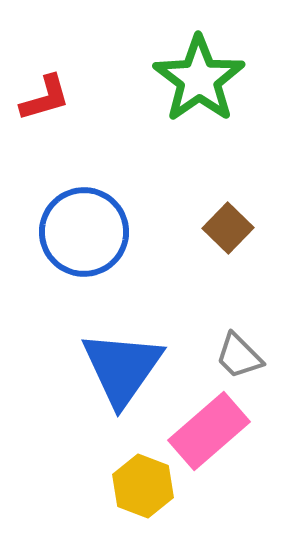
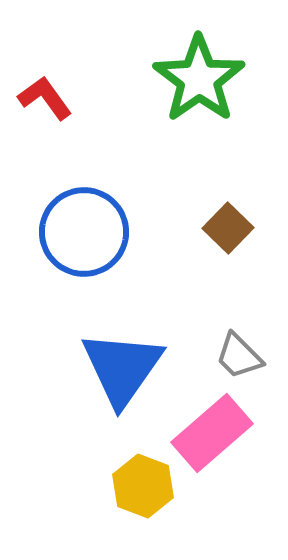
red L-shape: rotated 110 degrees counterclockwise
pink rectangle: moved 3 px right, 2 px down
